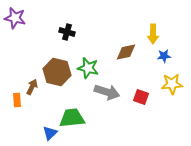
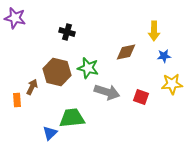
yellow arrow: moved 1 px right, 3 px up
